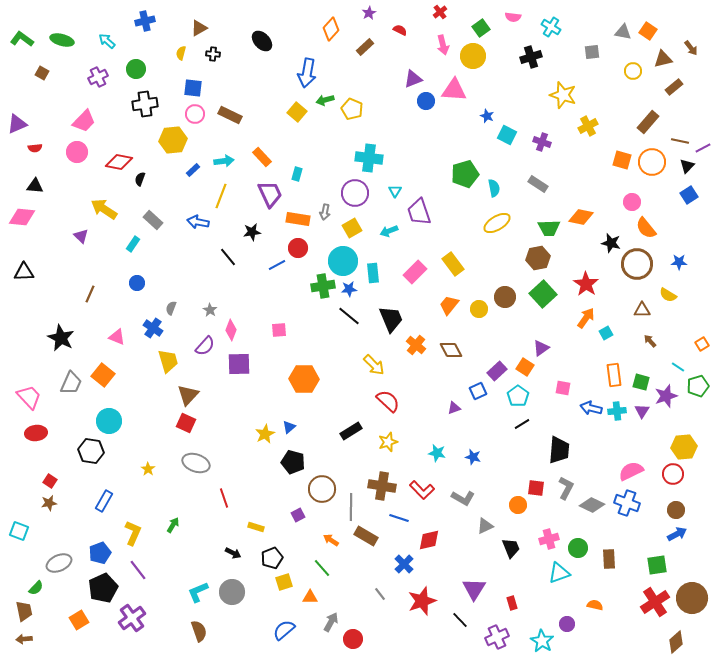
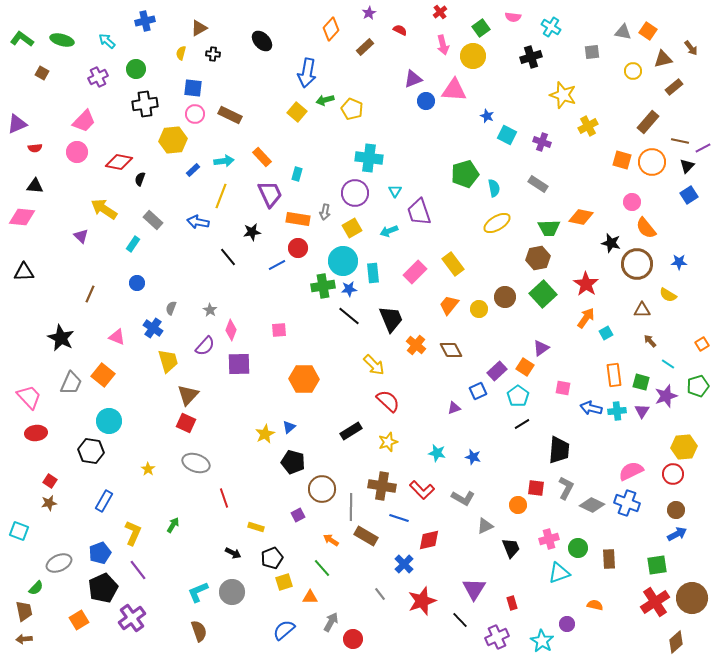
cyan line at (678, 367): moved 10 px left, 3 px up
